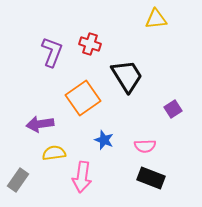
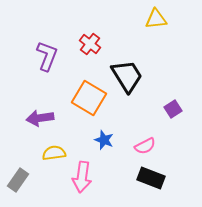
red cross: rotated 20 degrees clockwise
purple L-shape: moved 5 px left, 4 px down
orange square: moved 6 px right; rotated 24 degrees counterclockwise
purple arrow: moved 6 px up
pink semicircle: rotated 25 degrees counterclockwise
